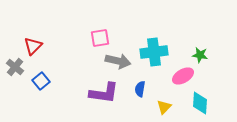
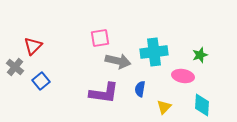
green star: rotated 28 degrees counterclockwise
pink ellipse: rotated 40 degrees clockwise
cyan diamond: moved 2 px right, 2 px down
